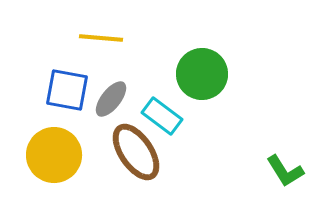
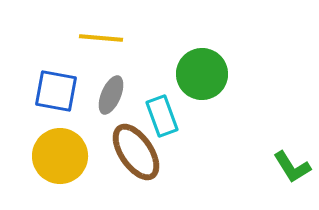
blue square: moved 11 px left, 1 px down
gray ellipse: moved 4 px up; rotated 15 degrees counterclockwise
cyan rectangle: rotated 33 degrees clockwise
yellow circle: moved 6 px right, 1 px down
green L-shape: moved 7 px right, 4 px up
